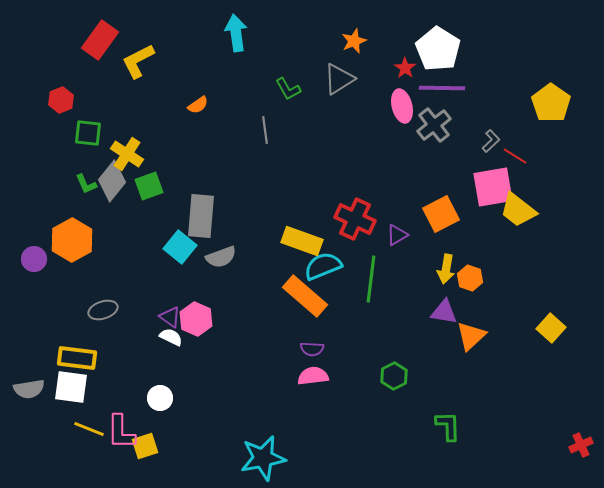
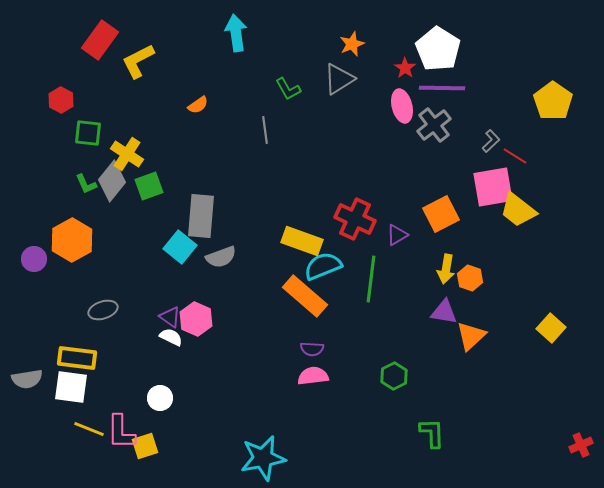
orange star at (354, 41): moved 2 px left, 3 px down
red hexagon at (61, 100): rotated 10 degrees counterclockwise
yellow pentagon at (551, 103): moved 2 px right, 2 px up
gray semicircle at (29, 389): moved 2 px left, 10 px up
green L-shape at (448, 426): moved 16 px left, 7 px down
